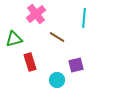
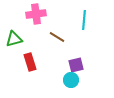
pink cross: rotated 30 degrees clockwise
cyan line: moved 2 px down
cyan circle: moved 14 px right
